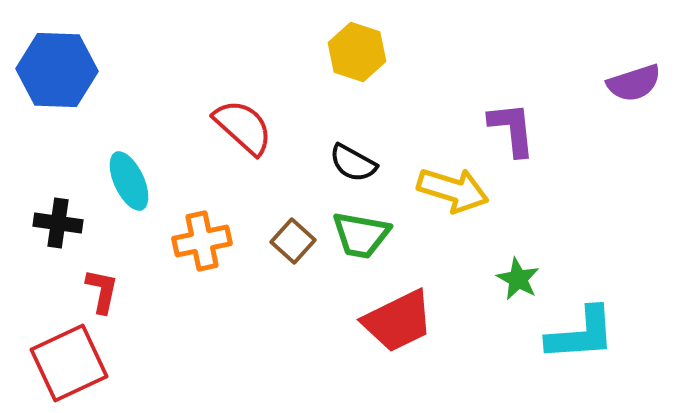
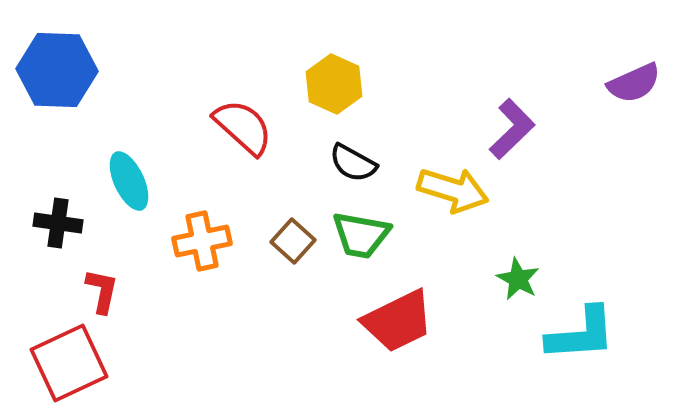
yellow hexagon: moved 23 px left, 32 px down; rotated 6 degrees clockwise
purple semicircle: rotated 6 degrees counterclockwise
purple L-shape: rotated 52 degrees clockwise
